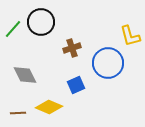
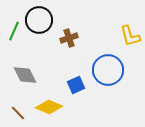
black circle: moved 2 px left, 2 px up
green line: moved 1 px right, 2 px down; rotated 18 degrees counterclockwise
brown cross: moved 3 px left, 10 px up
blue circle: moved 7 px down
brown line: rotated 49 degrees clockwise
